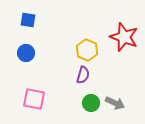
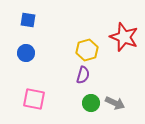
yellow hexagon: rotated 20 degrees clockwise
